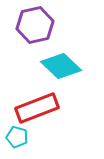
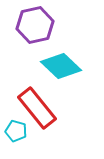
red rectangle: rotated 72 degrees clockwise
cyan pentagon: moved 1 px left, 6 px up
